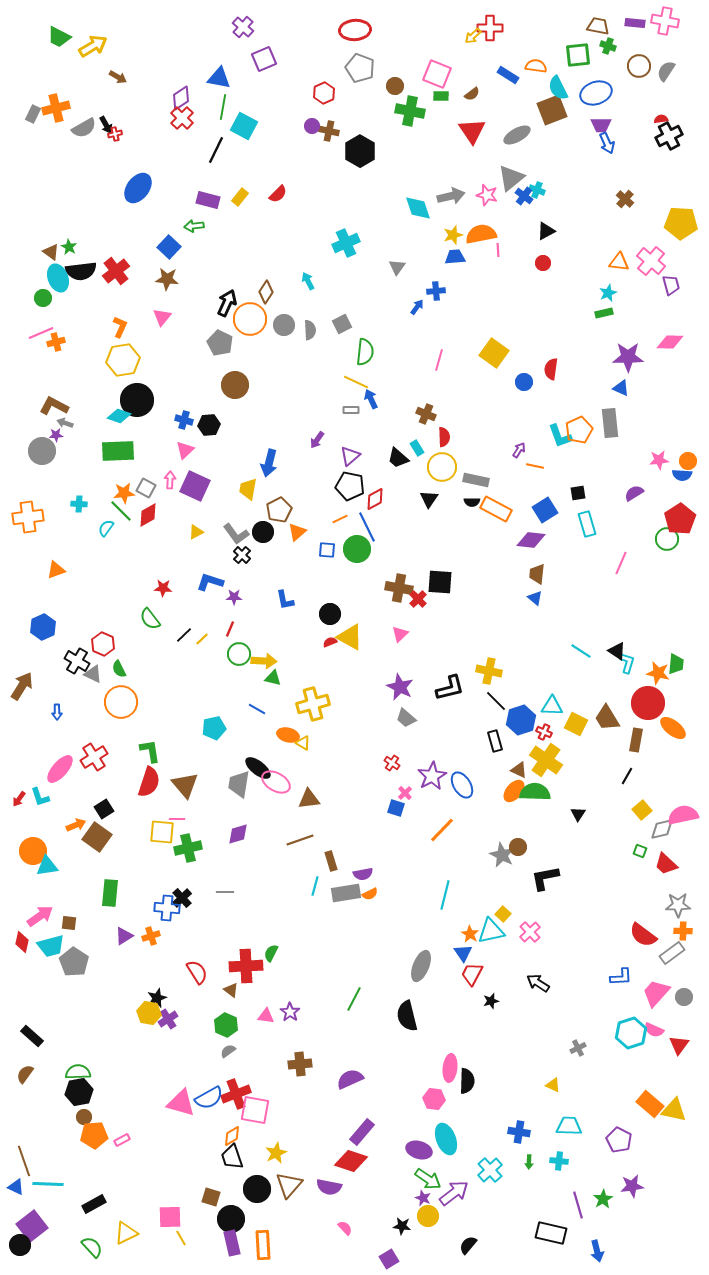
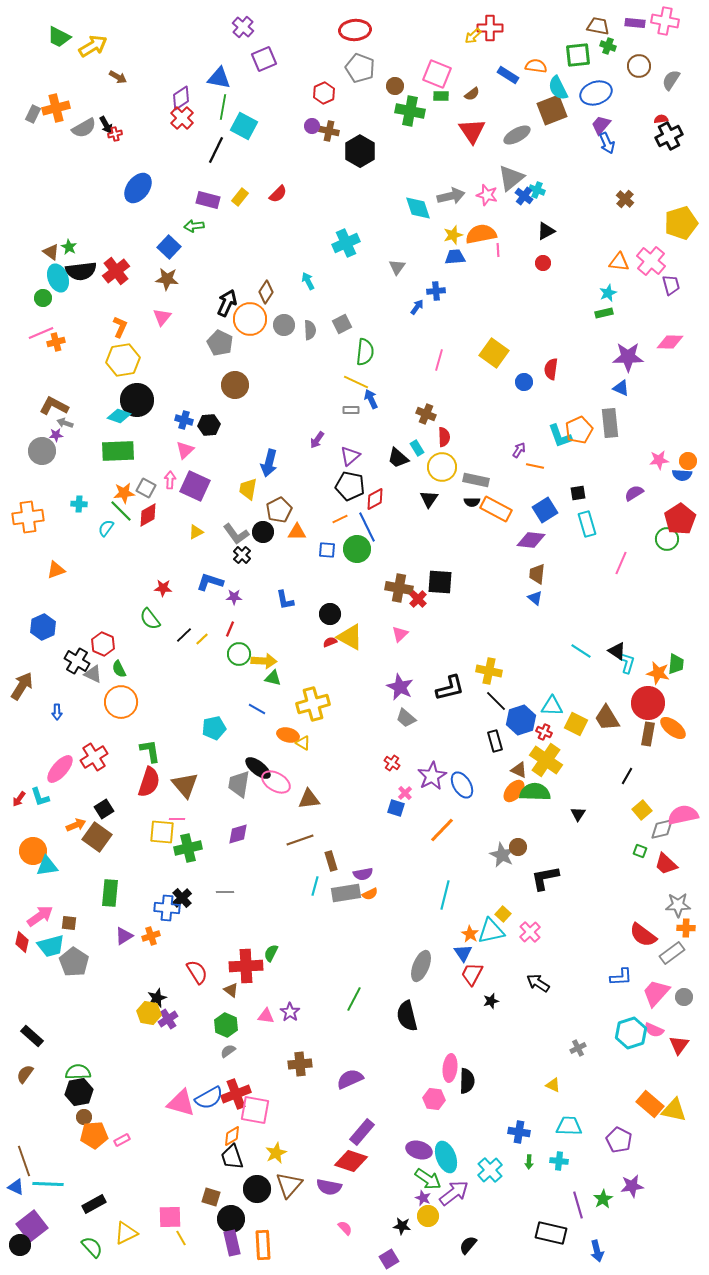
gray semicircle at (666, 71): moved 5 px right, 9 px down
purple trapezoid at (601, 125): rotated 130 degrees clockwise
yellow pentagon at (681, 223): rotated 20 degrees counterclockwise
orange triangle at (297, 532): rotated 42 degrees clockwise
brown rectangle at (636, 740): moved 12 px right, 6 px up
orange cross at (683, 931): moved 3 px right, 3 px up
cyan ellipse at (446, 1139): moved 18 px down
